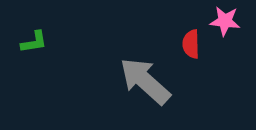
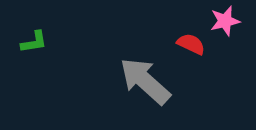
pink star: rotated 20 degrees counterclockwise
red semicircle: rotated 116 degrees clockwise
